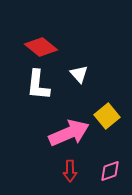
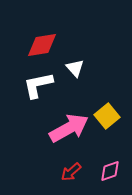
red diamond: moved 1 px right, 2 px up; rotated 48 degrees counterclockwise
white triangle: moved 4 px left, 6 px up
white L-shape: rotated 72 degrees clockwise
pink arrow: moved 5 px up; rotated 6 degrees counterclockwise
red arrow: moved 1 px right, 1 px down; rotated 50 degrees clockwise
